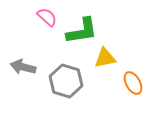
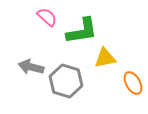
gray arrow: moved 8 px right
